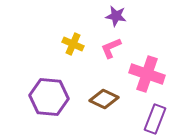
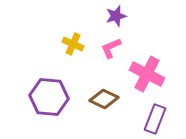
purple star: rotated 25 degrees counterclockwise
pink cross: rotated 8 degrees clockwise
